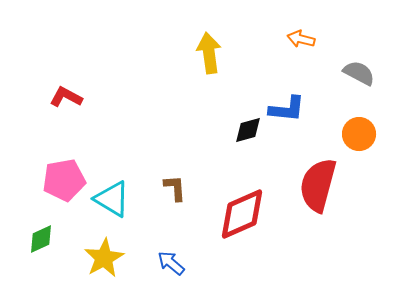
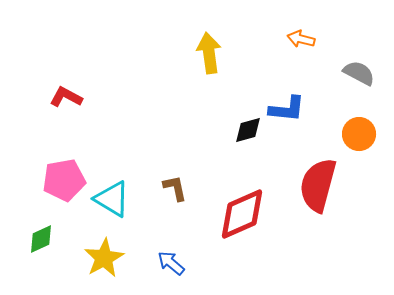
brown L-shape: rotated 8 degrees counterclockwise
